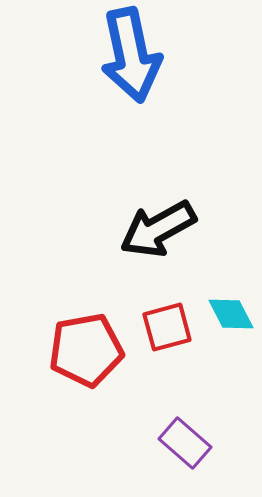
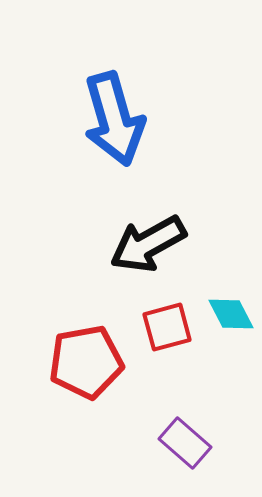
blue arrow: moved 17 px left, 64 px down; rotated 4 degrees counterclockwise
black arrow: moved 10 px left, 15 px down
red pentagon: moved 12 px down
